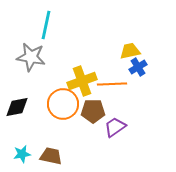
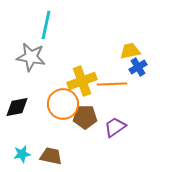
brown pentagon: moved 8 px left, 6 px down
